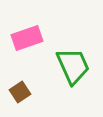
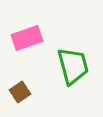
green trapezoid: rotated 9 degrees clockwise
